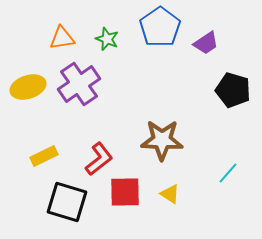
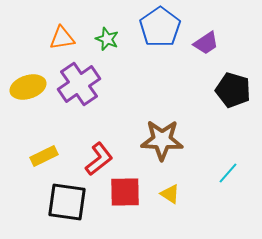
black square: rotated 9 degrees counterclockwise
